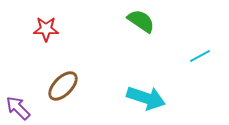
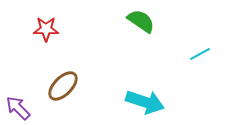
cyan line: moved 2 px up
cyan arrow: moved 1 px left, 4 px down
